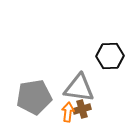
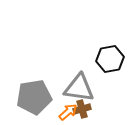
black hexagon: moved 3 px down; rotated 8 degrees counterclockwise
orange arrow: rotated 42 degrees clockwise
